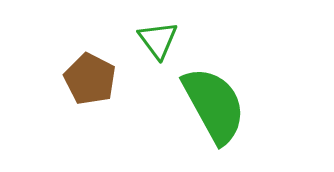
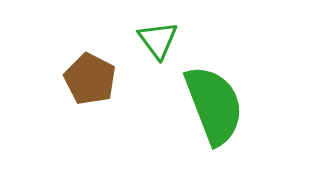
green semicircle: rotated 8 degrees clockwise
